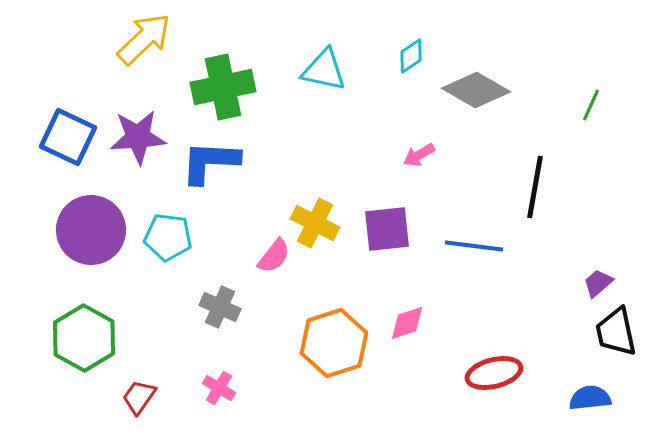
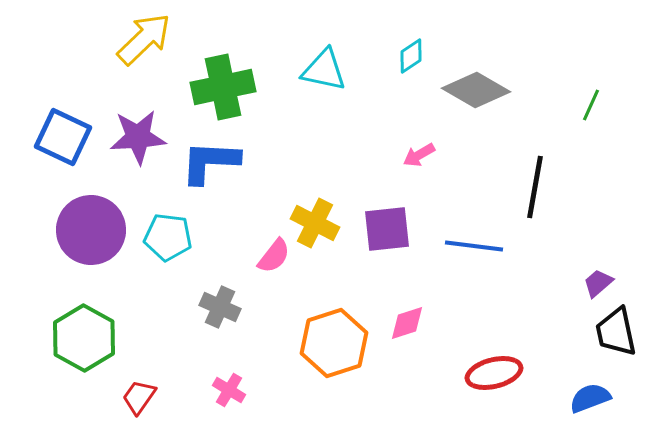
blue square: moved 5 px left
pink cross: moved 10 px right, 2 px down
blue semicircle: rotated 15 degrees counterclockwise
